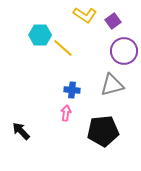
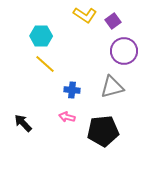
cyan hexagon: moved 1 px right, 1 px down
yellow line: moved 18 px left, 16 px down
gray triangle: moved 2 px down
pink arrow: moved 1 px right, 4 px down; rotated 84 degrees counterclockwise
black arrow: moved 2 px right, 8 px up
